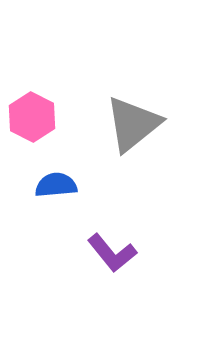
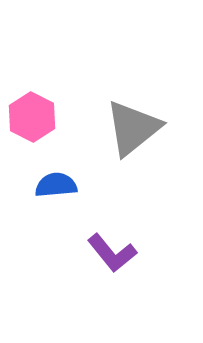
gray triangle: moved 4 px down
